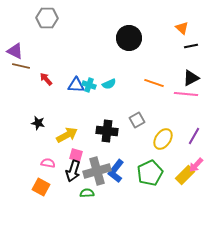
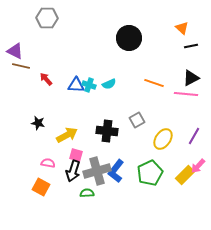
pink arrow: moved 2 px right, 1 px down
